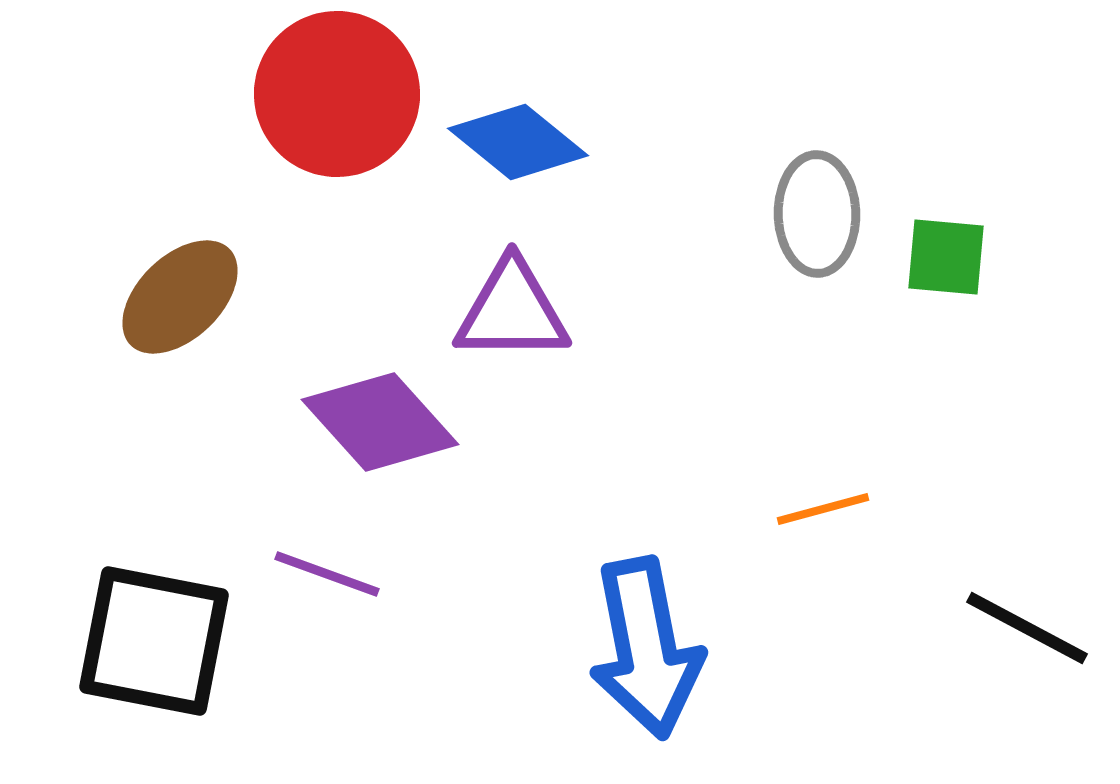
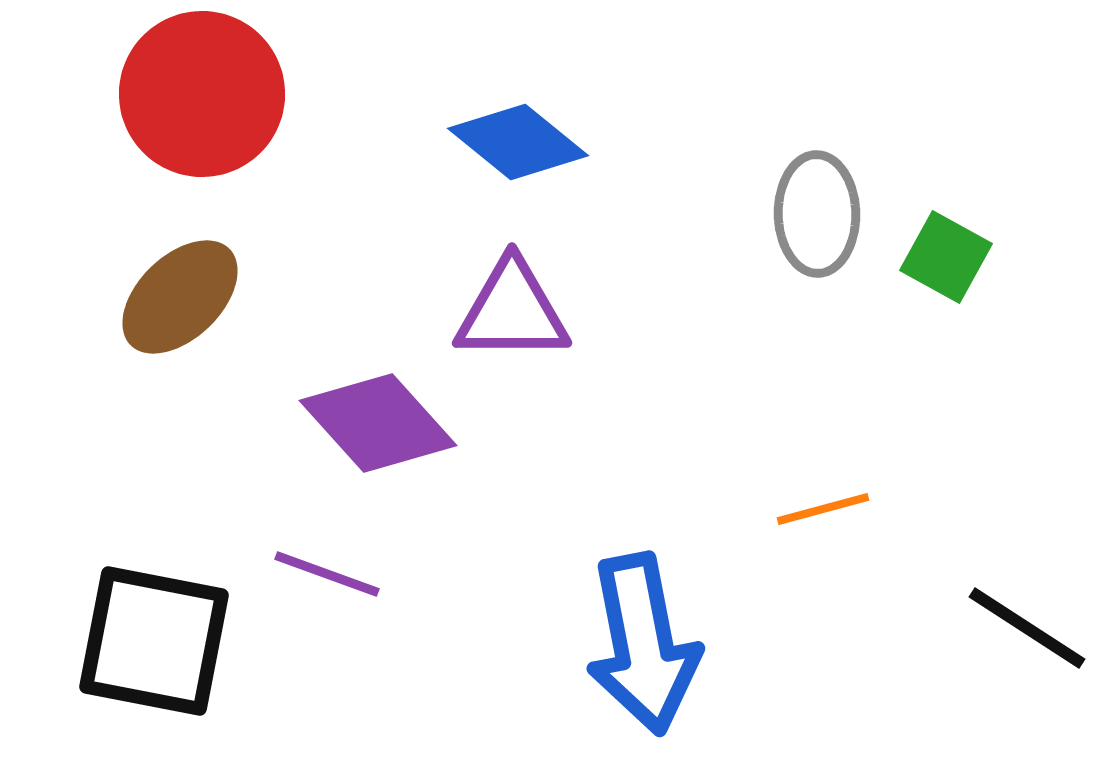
red circle: moved 135 px left
green square: rotated 24 degrees clockwise
purple diamond: moved 2 px left, 1 px down
black line: rotated 5 degrees clockwise
blue arrow: moved 3 px left, 4 px up
